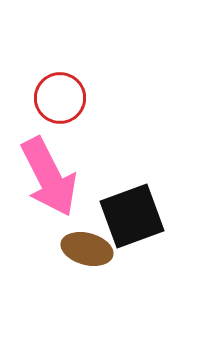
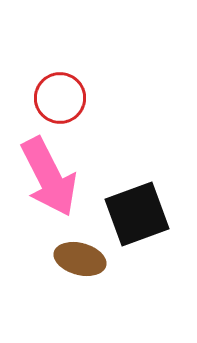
black square: moved 5 px right, 2 px up
brown ellipse: moved 7 px left, 10 px down
